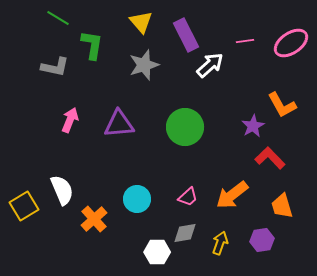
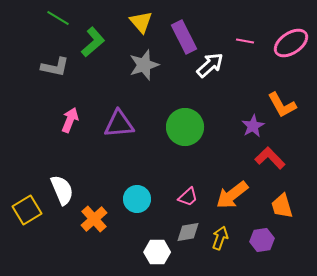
purple rectangle: moved 2 px left, 2 px down
pink line: rotated 18 degrees clockwise
green L-shape: moved 1 px right, 3 px up; rotated 40 degrees clockwise
yellow square: moved 3 px right, 4 px down
gray diamond: moved 3 px right, 1 px up
yellow arrow: moved 5 px up
